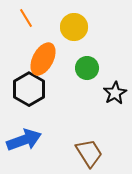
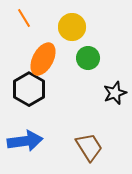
orange line: moved 2 px left
yellow circle: moved 2 px left
green circle: moved 1 px right, 10 px up
black star: rotated 10 degrees clockwise
blue arrow: moved 1 px right, 1 px down; rotated 12 degrees clockwise
brown trapezoid: moved 6 px up
